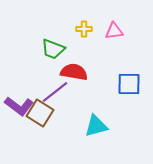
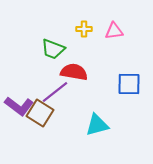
cyan triangle: moved 1 px right, 1 px up
